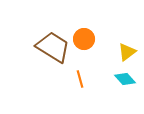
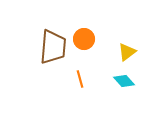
brown trapezoid: rotated 63 degrees clockwise
cyan diamond: moved 1 px left, 2 px down
